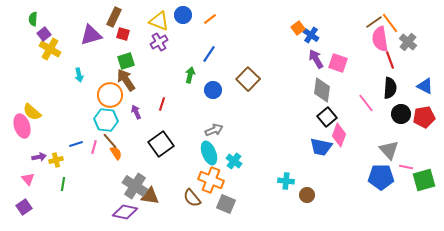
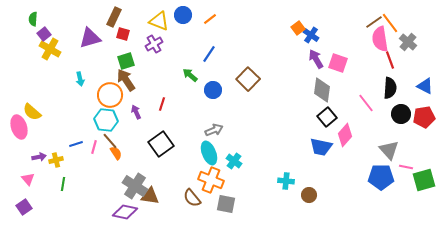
purple triangle at (91, 35): moved 1 px left, 3 px down
purple cross at (159, 42): moved 5 px left, 2 px down
cyan arrow at (79, 75): moved 1 px right, 4 px down
green arrow at (190, 75): rotated 63 degrees counterclockwise
pink ellipse at (22, 126): moved 3 px left, 1 px down
pink diamond at (339, 135): moved 6 px right; rotated 20 degrees clockwise
brown circle at (307, 195): moved 2 px right
gray square at (226, 204): rotated 12 degrees counterclockwise
